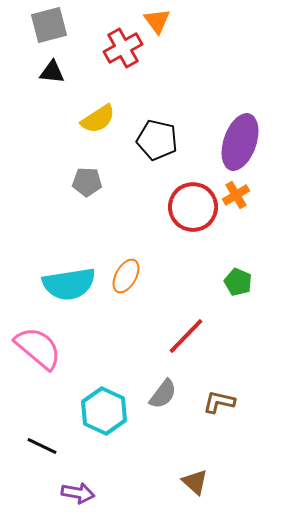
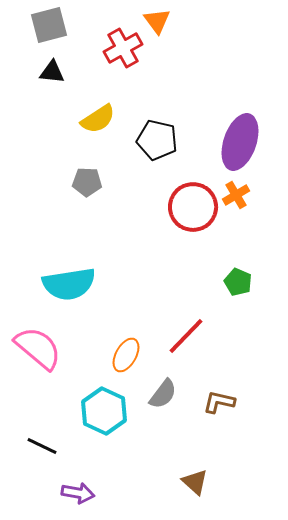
orange ellipse: moved 79 px down
